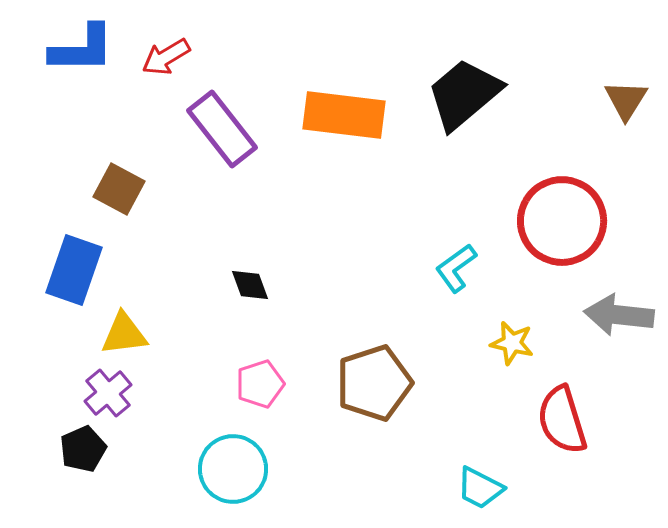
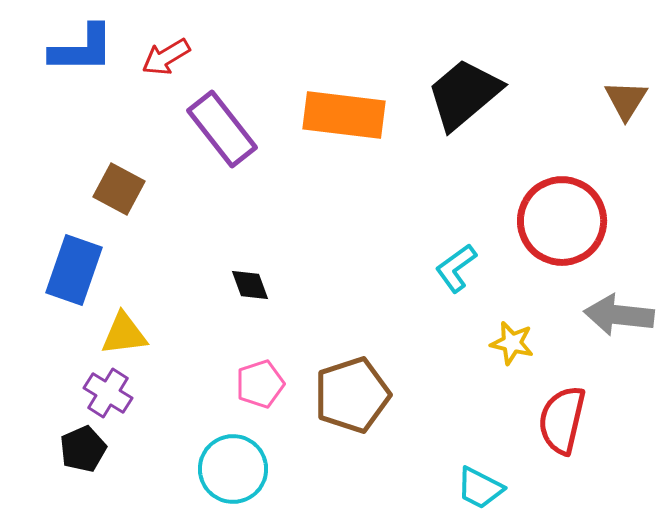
brown pentagon: moved 22 px left, 12 px down
purple cross: rotated 18 degrees counterclockwise
red semicircle: rotated 30 degrees clockwise
